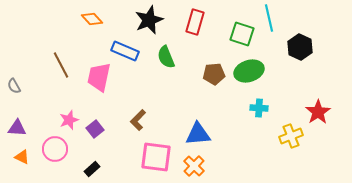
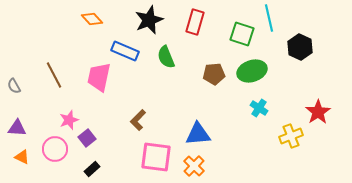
brown line: moved 7 px left, 10 px down
green ellipse: moved 3 px right
cyan cross: rotated 30 degrees clockwise
purple square: moved 8 px left, 9 px down
